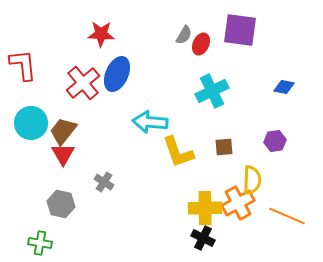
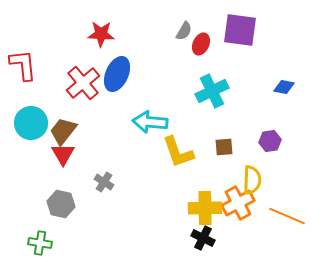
gray semicircle: moved 4 px up
purple hexagon: moved 5 px left
